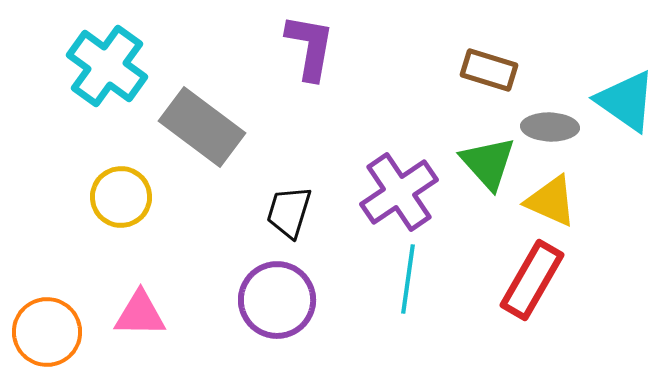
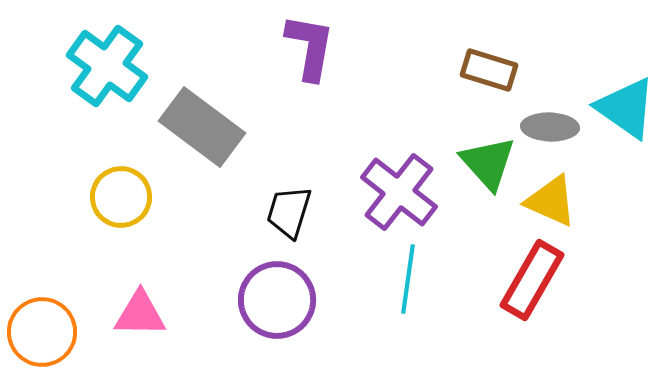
cyan triangle: moved 7 px down
purple cross: rotated 18 degrees counterclockwise
orange circle: moved 5 px left
